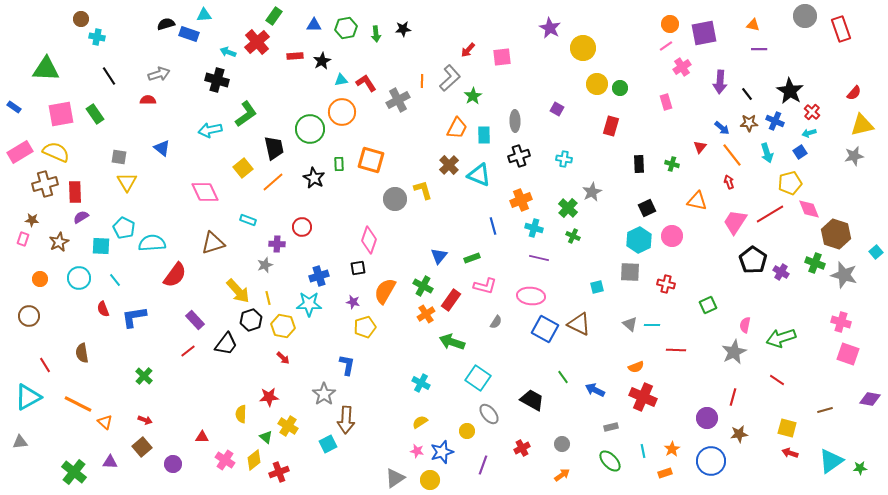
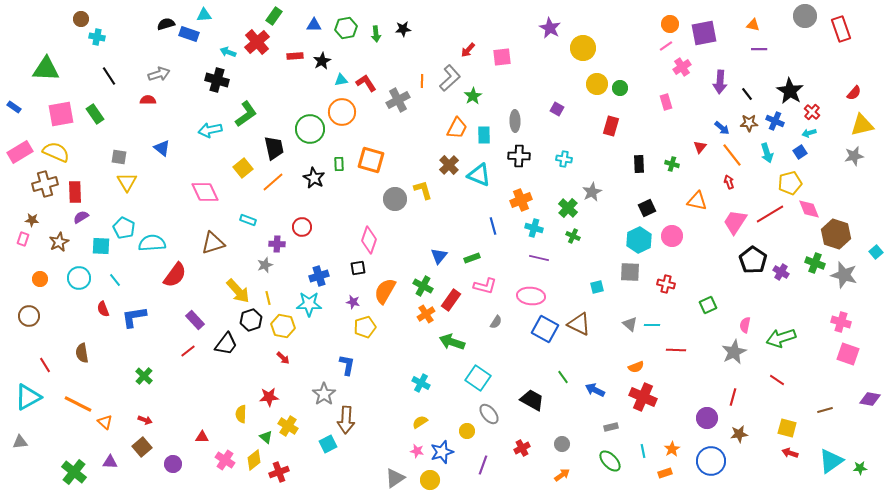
black cross at (519, 156): rotated 20 degrees clockwise
